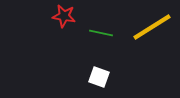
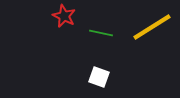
red star: rotated 15 degrees clockwise
